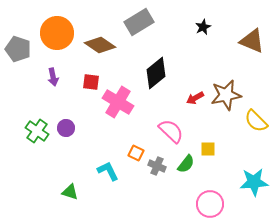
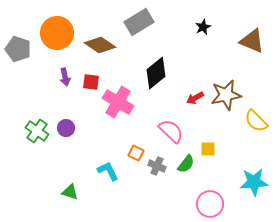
purple arrow: moved 12 px right
